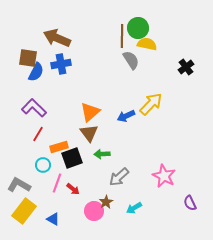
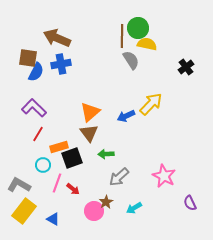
green arrow: moved 4 px right
